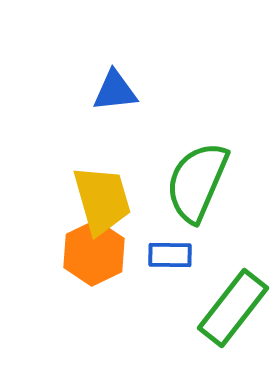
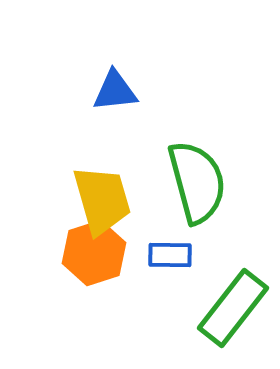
green semicircle: rotated 142 degrees clockwise
orange hexagon: rotated 8 degrees clockwise
